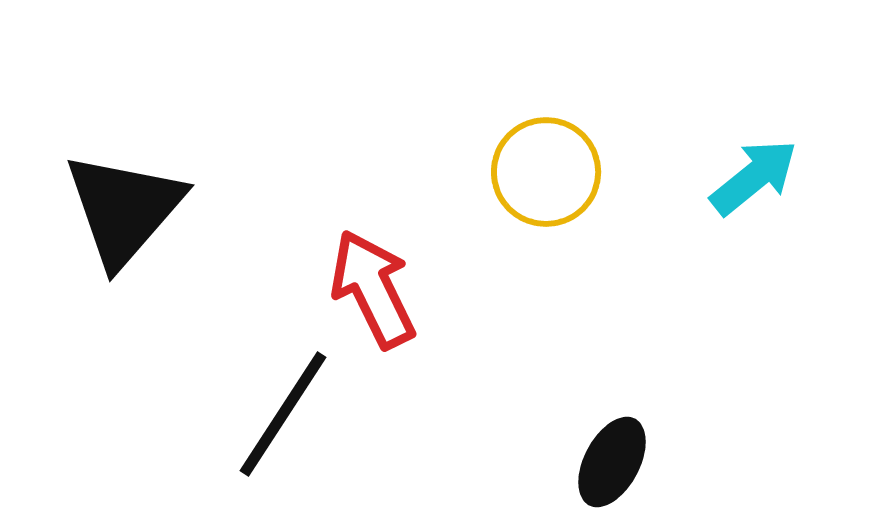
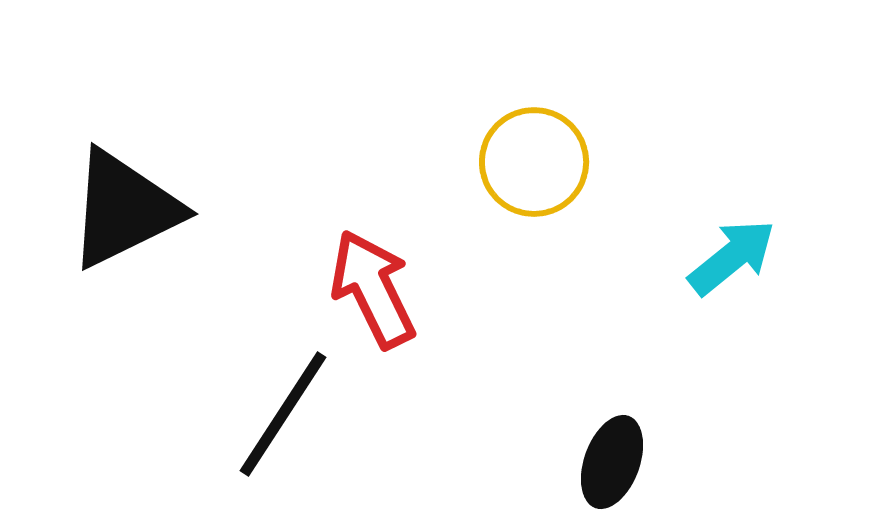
yellow circle: moved 12 px left, 10 px up
cyan arrow: moved 22 px left, 80 px down
black triangle: rotated 23 degrees clockwise
black ellipse: rotated 8 degrees counterclockwise
